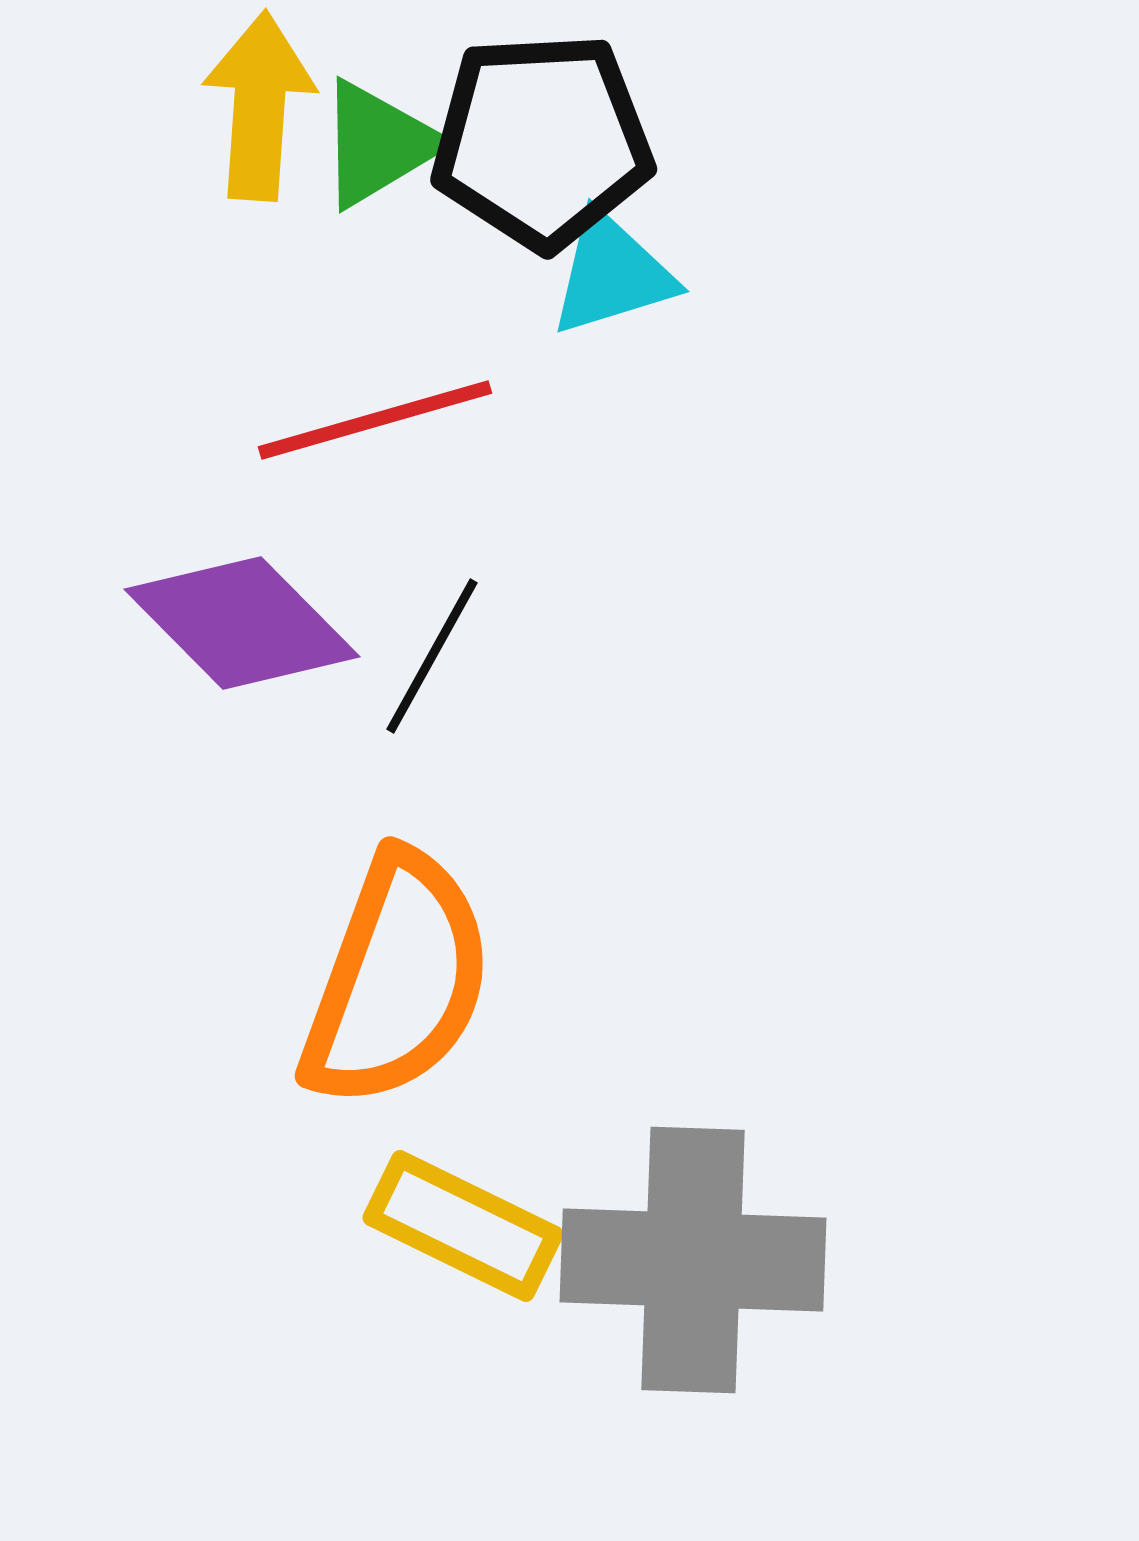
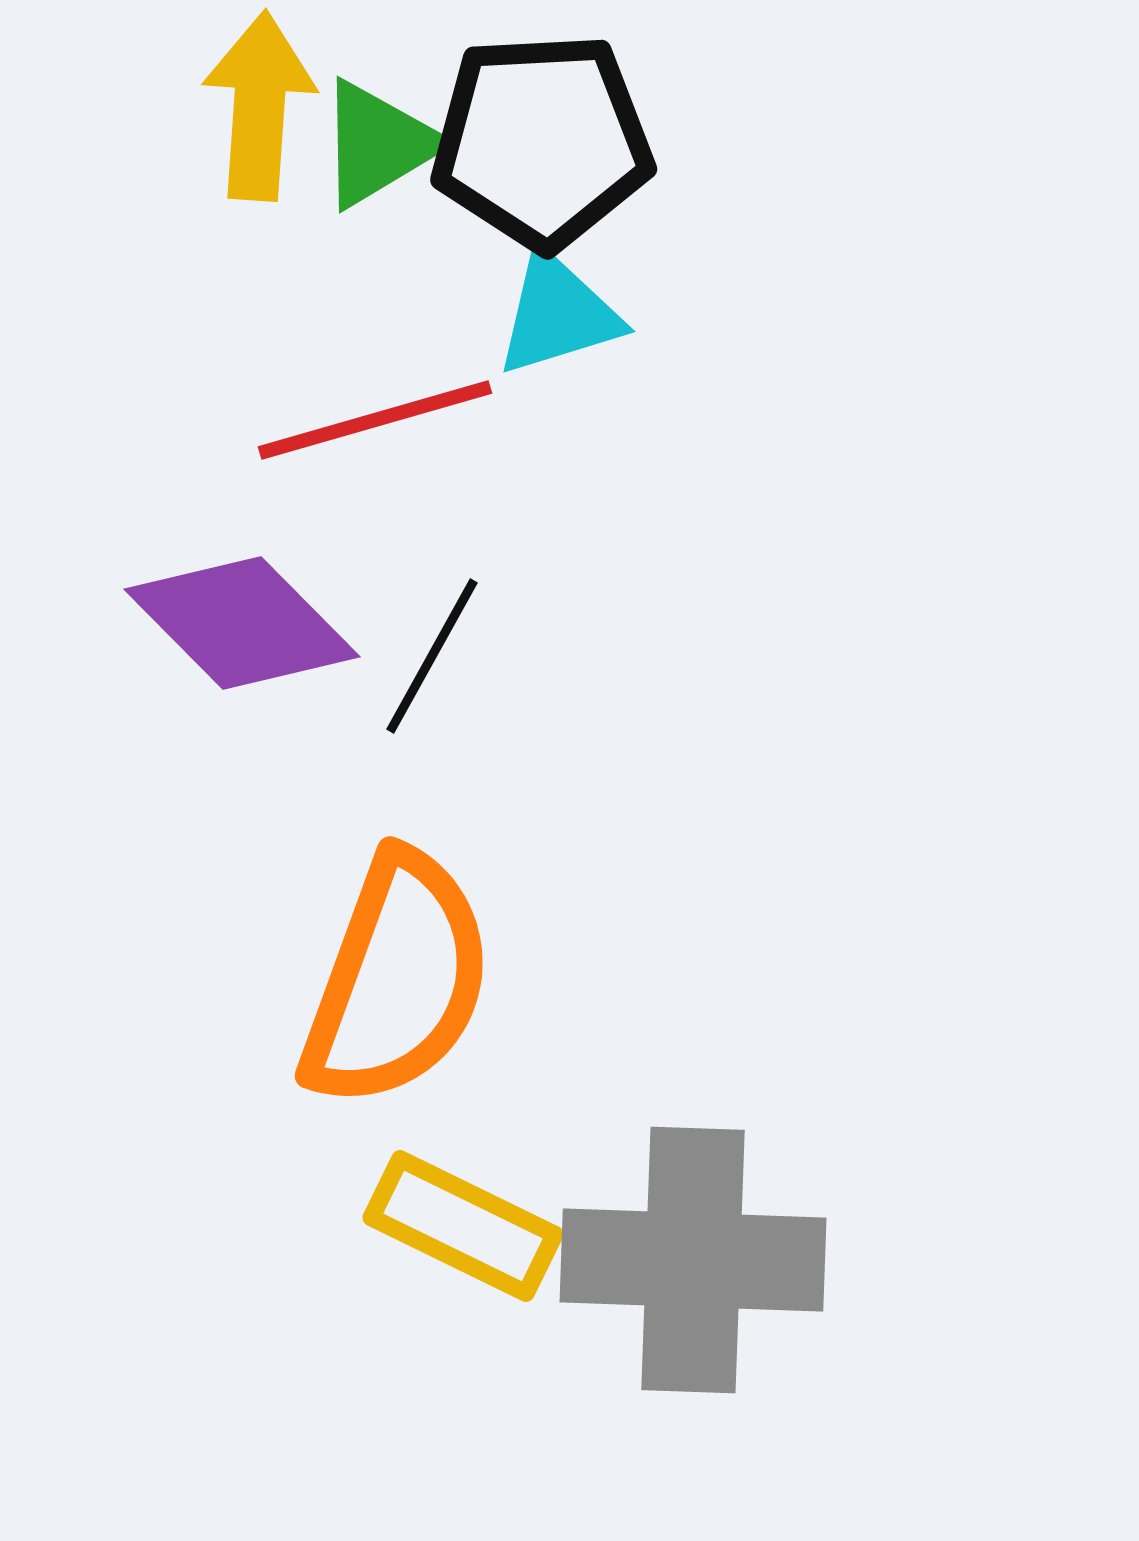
cyan triangle: moved 54 px left, 40 px down
